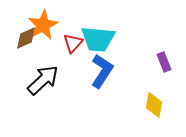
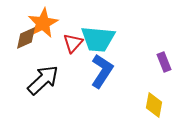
orange star: moved 2 px up
